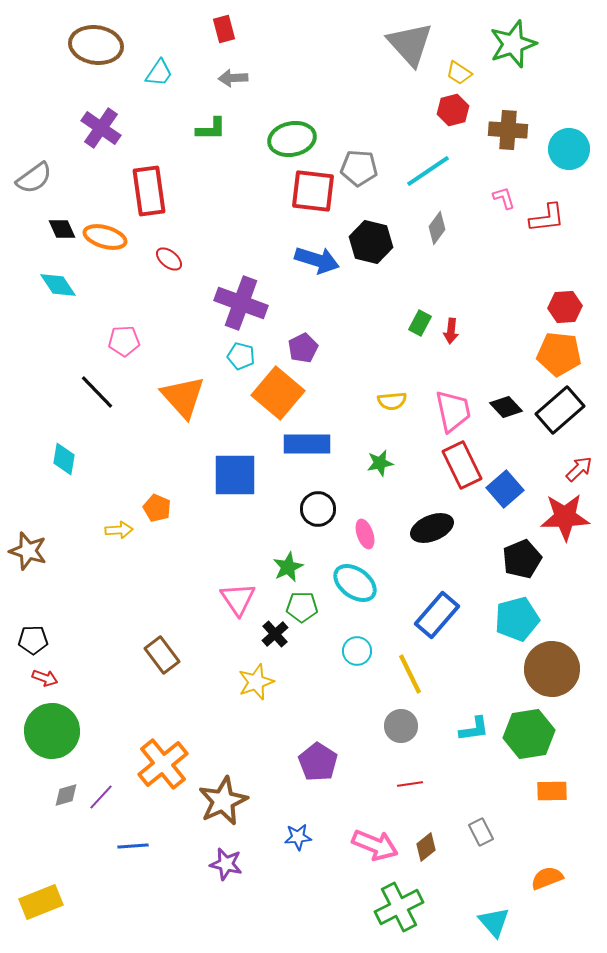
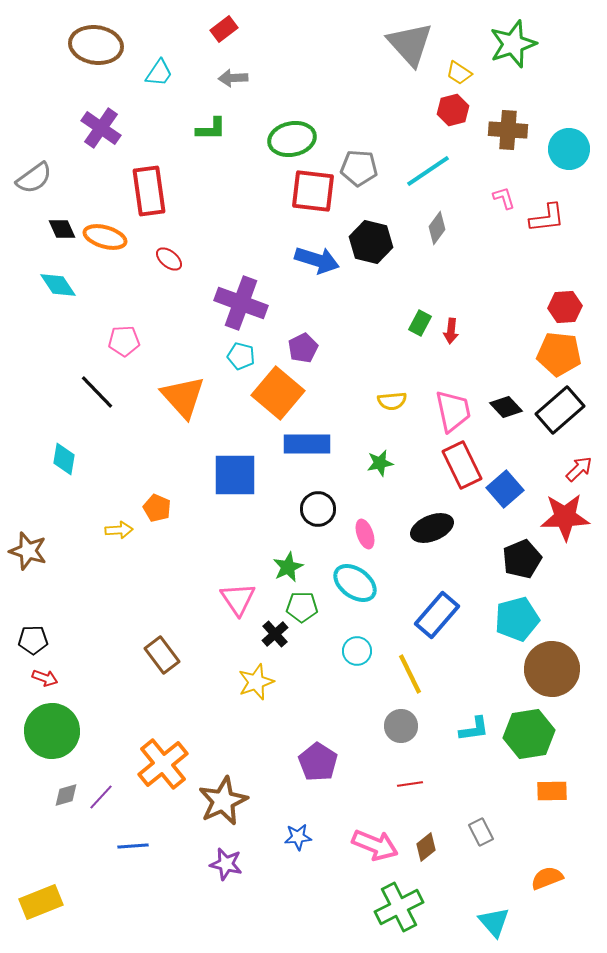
red rectangle at (224, 29): rotated 68 degrees clockwise
